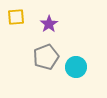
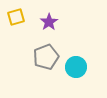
yellow square: rotated 12 degrees counterclockwise
purple star: moved 2 px up
